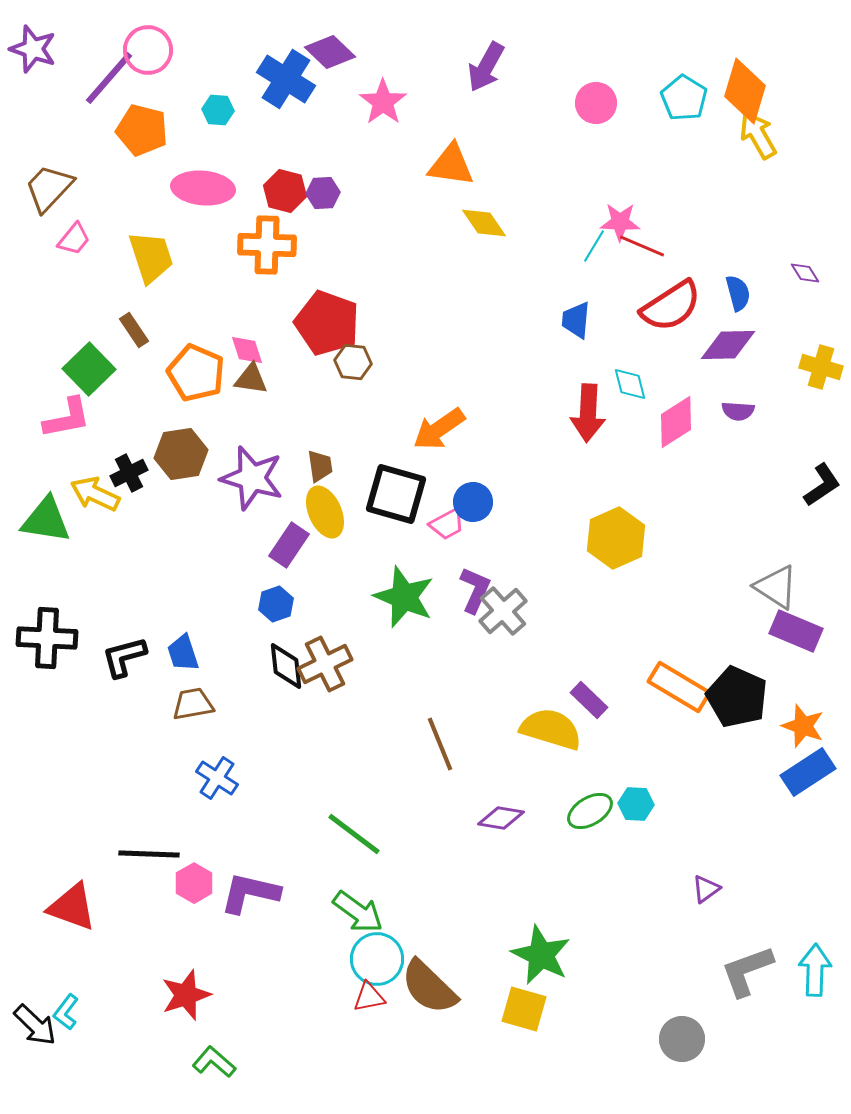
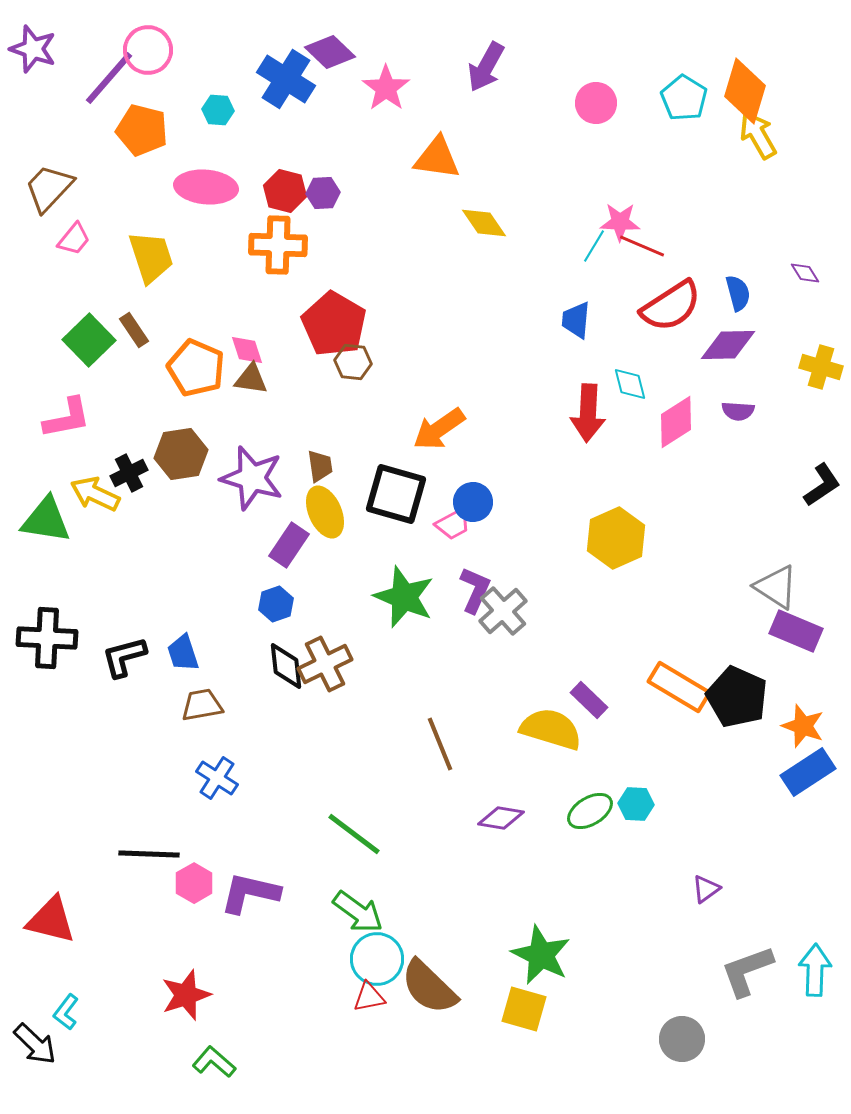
pink star at (383, 102): moved 3 px right, 14 px up
orange triangle at (451, 165): moved 14 px left, 7 px up
pink ellipse at (203, 188): moved 3 px right, 1 px up
orange cross at (267, 245): moved 11 px right
red pentagon at (327, 323): moved 7 px right, 1 px down; rotated 10 degrees clockwise
green square at (89, 369): moved 29 px up
orange pentagon at (196, 373): moved 5 px up
pink trapezoid at (447, 524): moved 6 px right
brown trapezoid at (193, 704): moved 9 px right, 1 px down
red triangle at (72, 907): moved 21 px left, 13 px down; rotated 6 degrees counterclockwise
black arrow at (35, 1025): moved 19 px down
